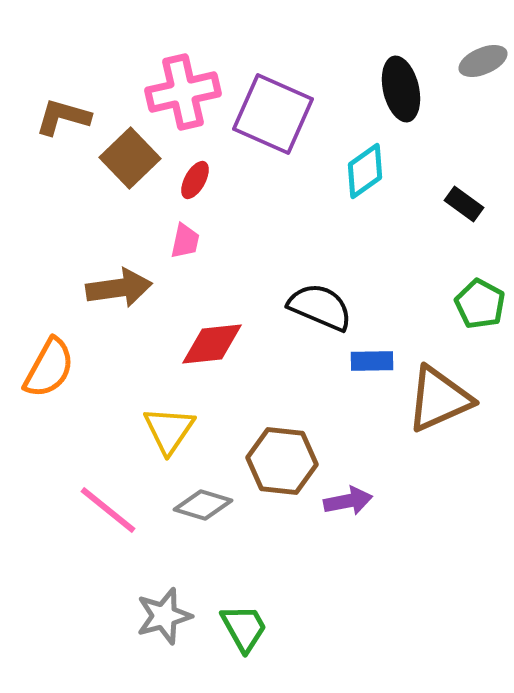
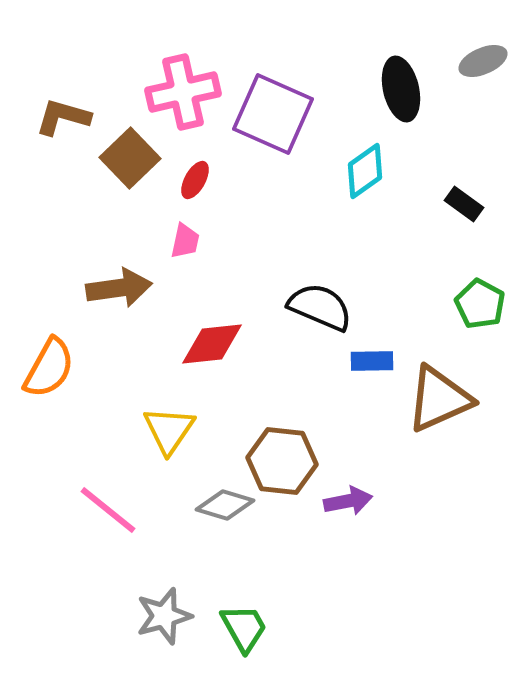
gray diamond: moved 22 px right
